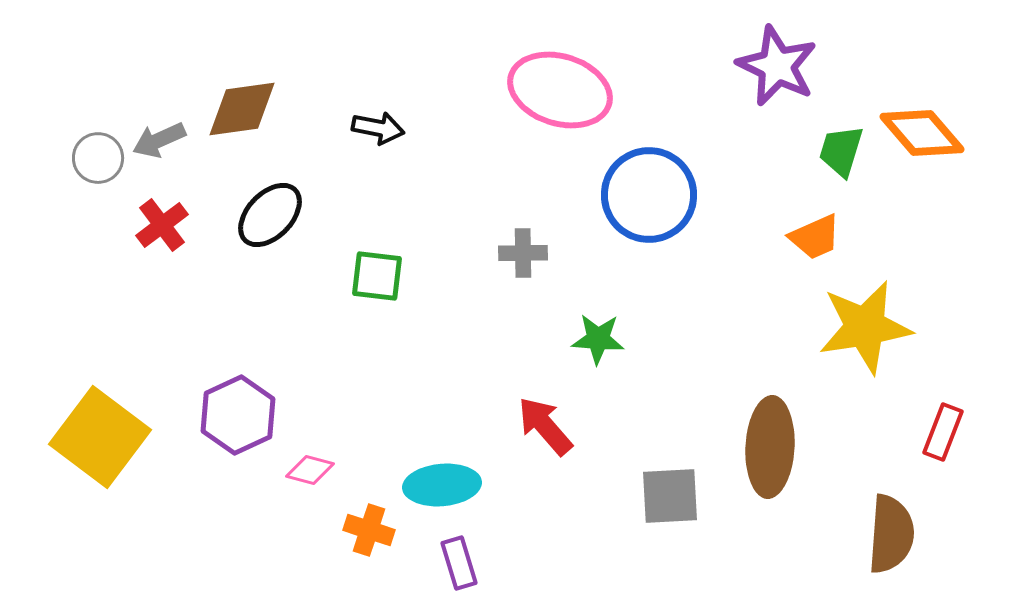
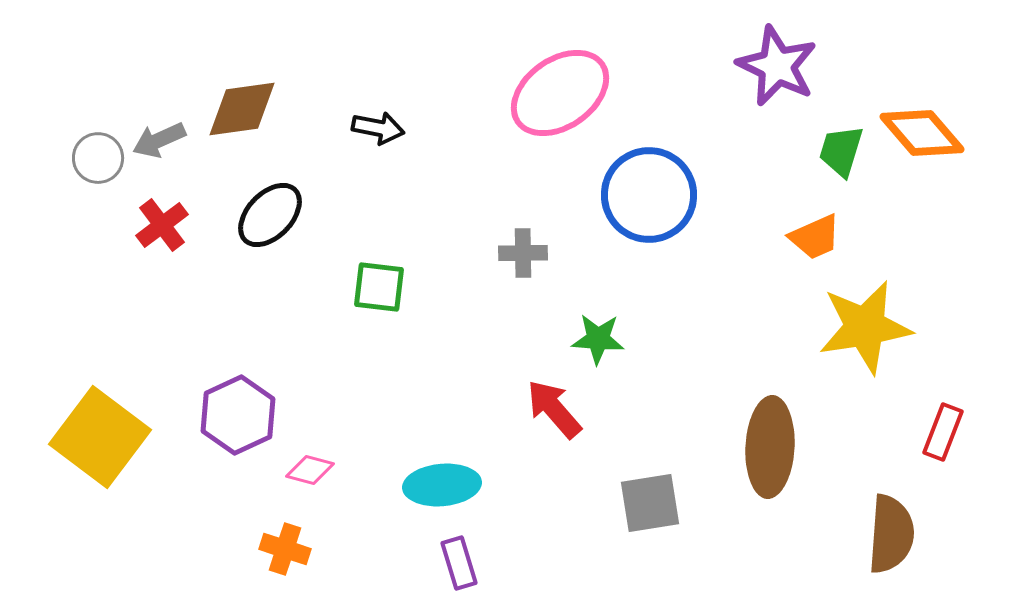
pink ellipse: moved 3 px down; rotated 52 degrees counterclockwise
green square: moved 2 px right, 11 px down
red arrow: moved 9 px right, 17 px up
gray square: moved 20 px left, 7 px down; rotated 6 degrees counterclockwise
orange cross: moved 84 px left, 19 px down
